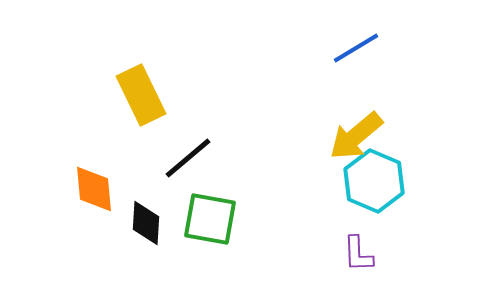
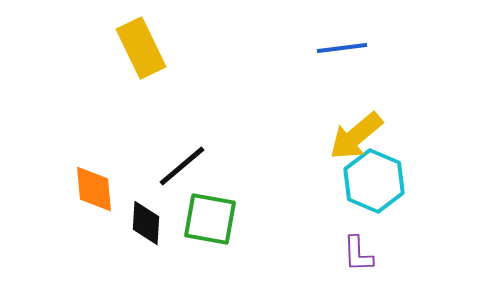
blue line: moved 14 px left; rotated 24 degrees clockwise
yellow rectangle: moved 47 px up
black line: moved 6 px left, 8 px down
